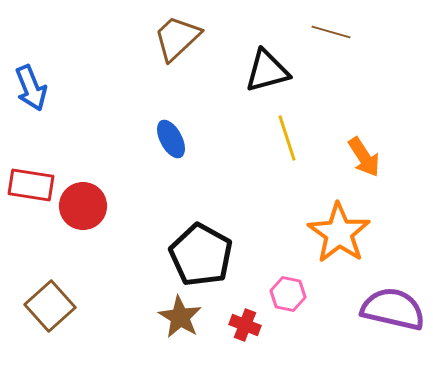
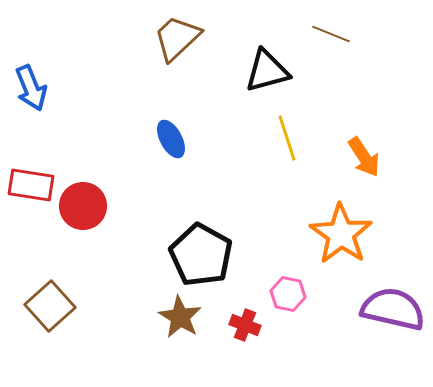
brown line: moved 2 px down; rotated 6 degrees clockwise
orange star: moved 2 px right, 1 px down
